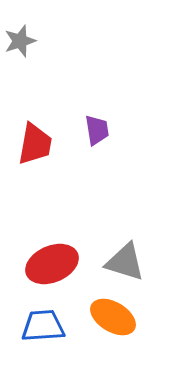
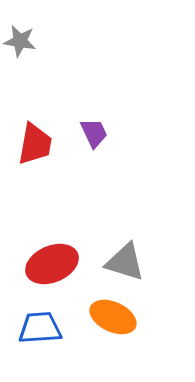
gray star: rotated 28 degrees clockwise
purple trapezoid: moved 3 px left, 3 px down; rotated 16 degrees counterclockwise
orange ellipse: rotated 6 degrees counterclockwise
blue trapezoid: moved 3 px left, 2 px down
